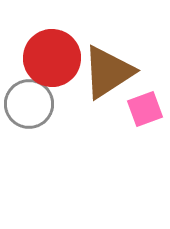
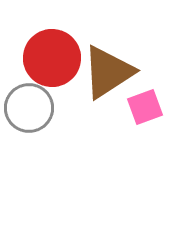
gray circle: moved 4 px down
pink square: moved 2 px up
